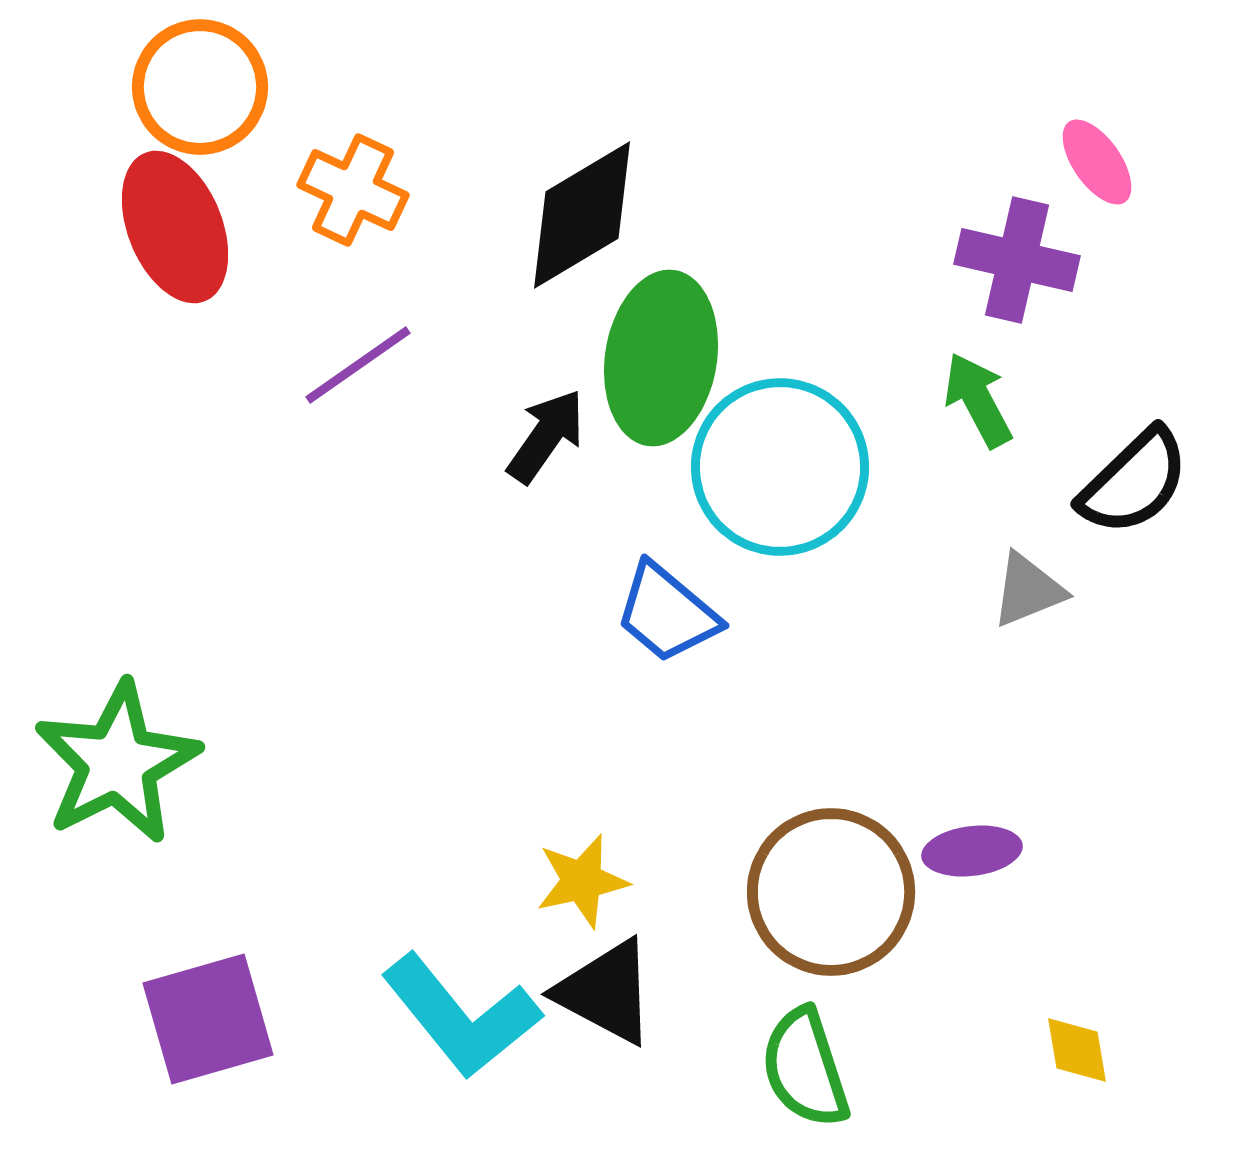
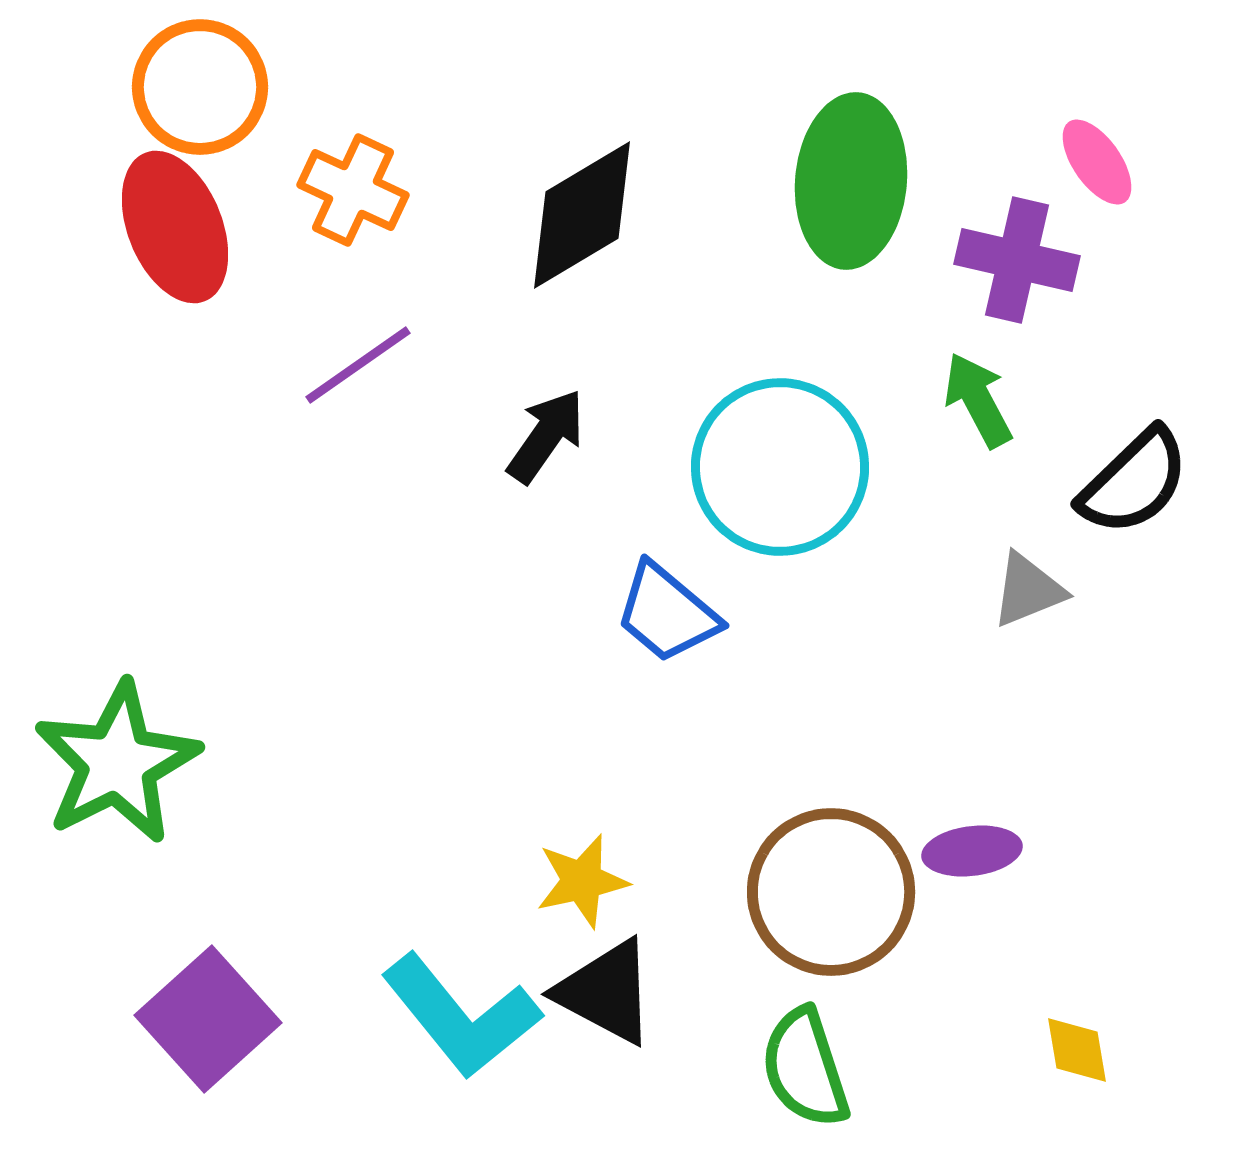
green ellipse: moved 190 px right, 177 px up; rotated 4 degrees counterclockwise
purple square: rotated 26 degrees counterclockwise
